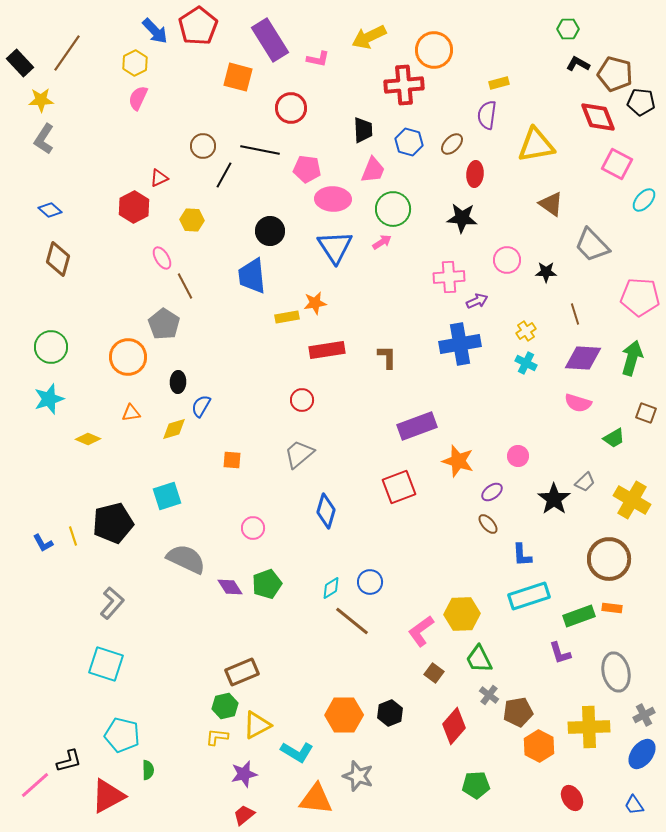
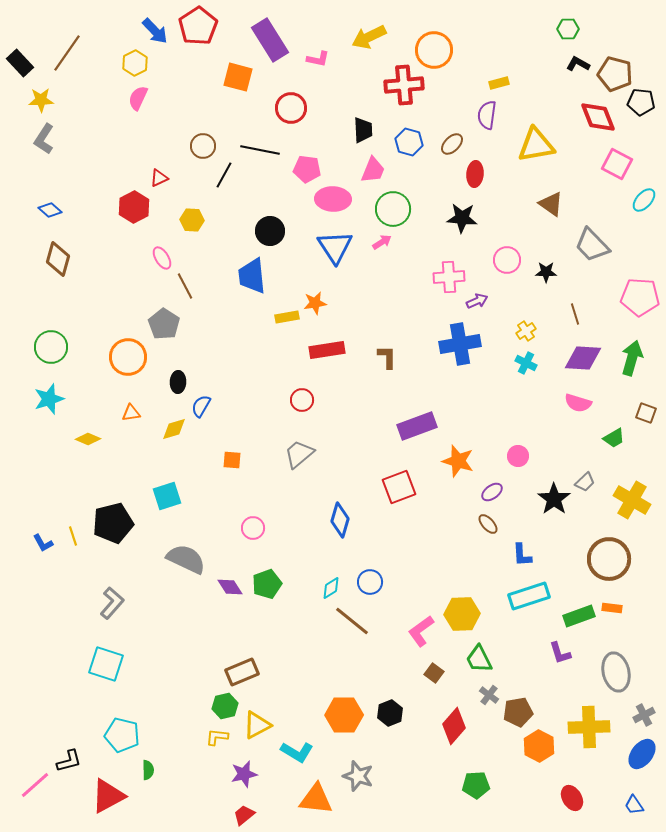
blue diamond at (326, 511): moved 14 px right, 9 px down
